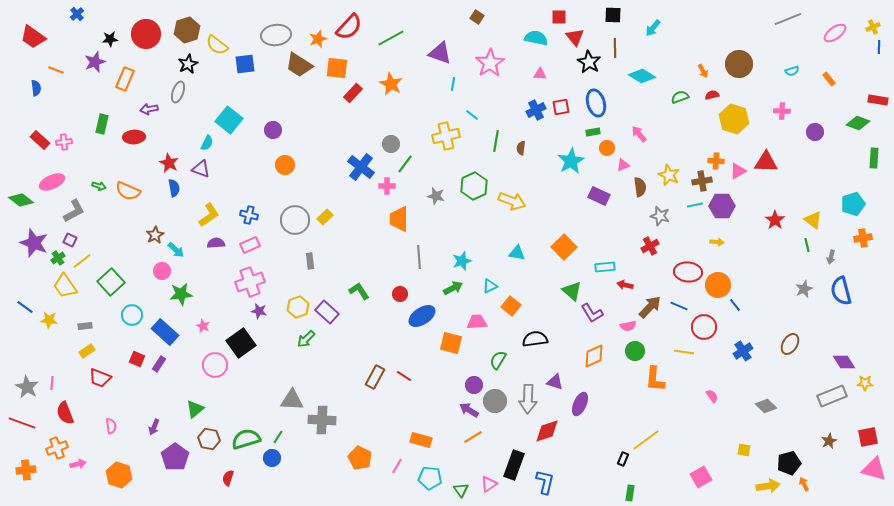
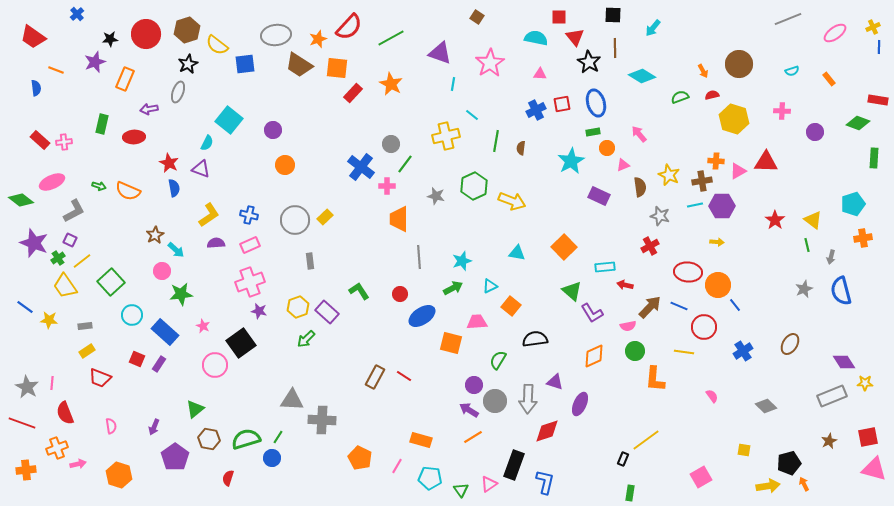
red square at (561, 107): moved 1 px right, 3 px up
